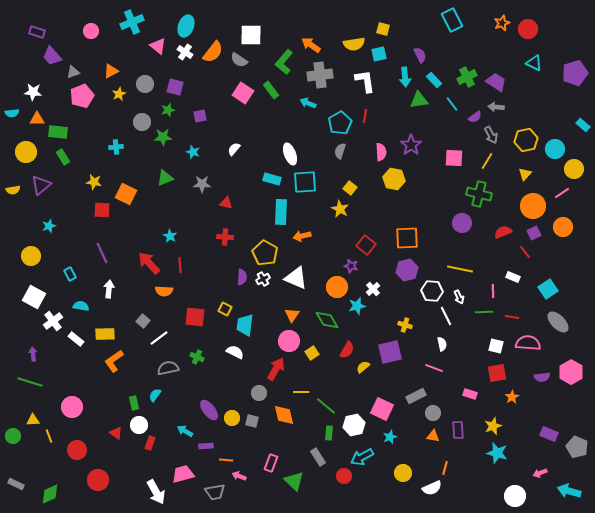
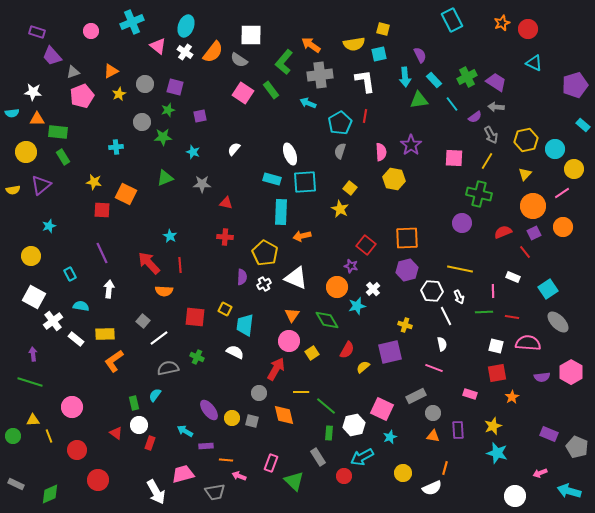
purple pentagon at (575, 73): moved 12 px down
white cross at (263, 279): moved 1 px right, 5 px down
